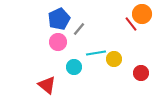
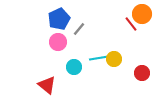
cyan line: moved 3 px right, 5 px down
red circle: moved 1 px right
